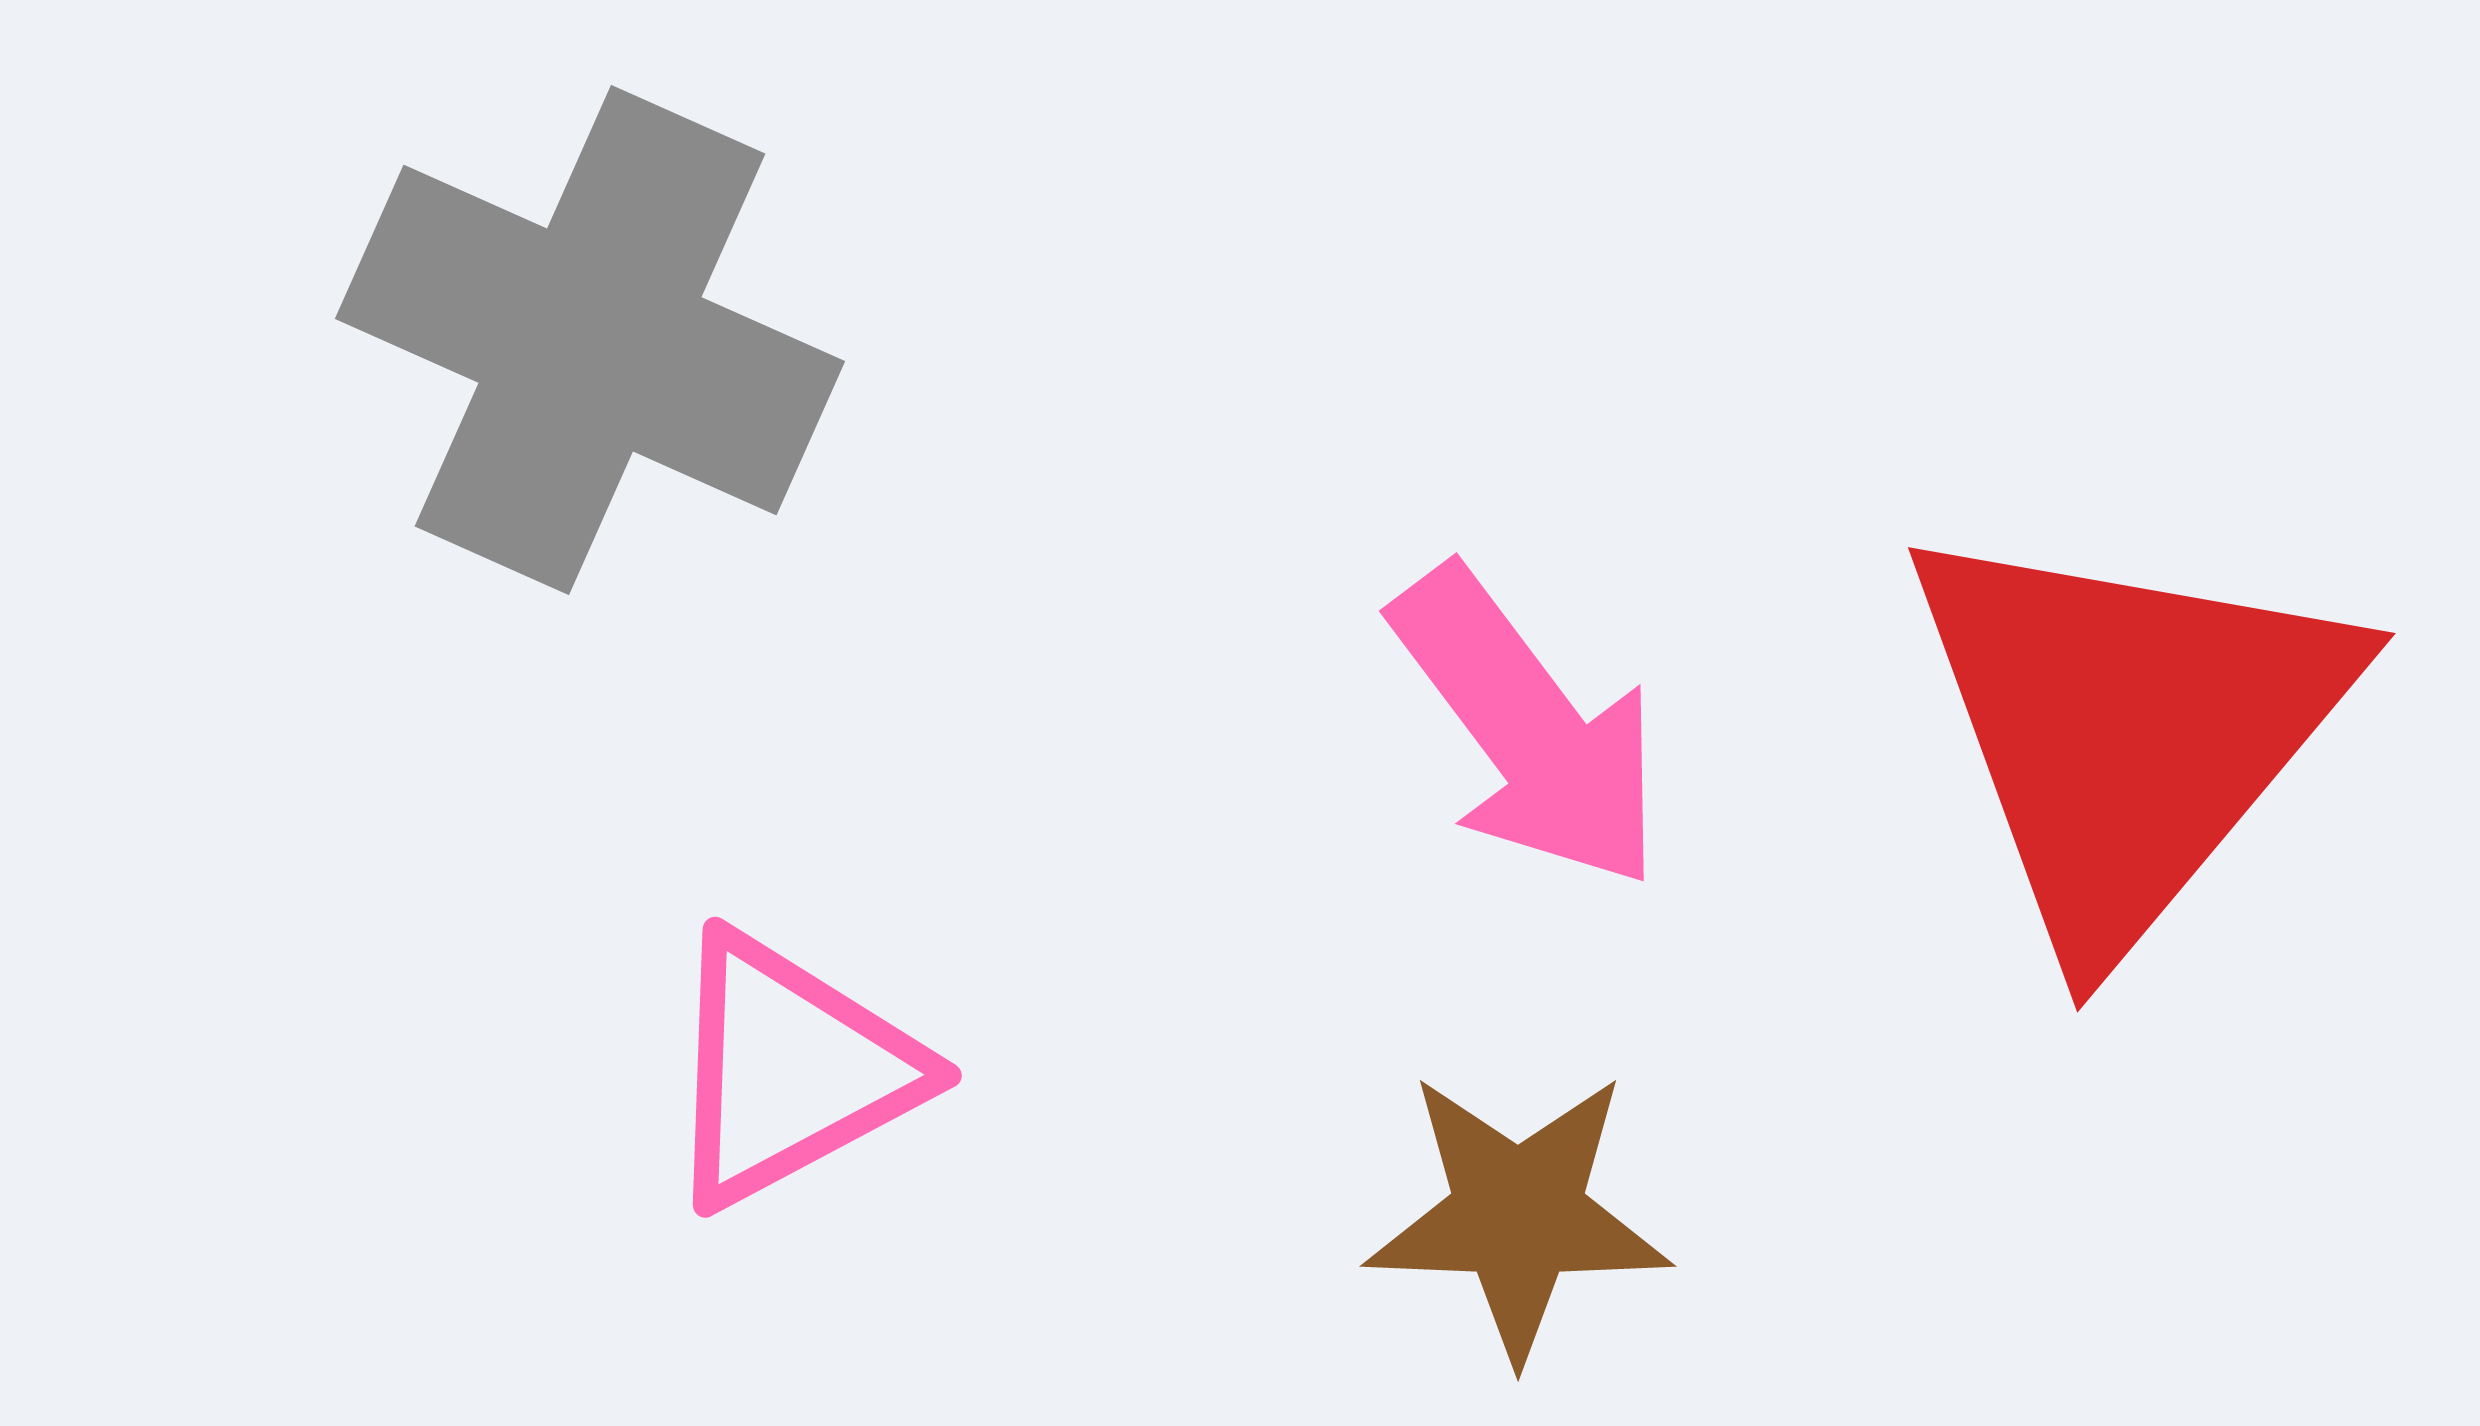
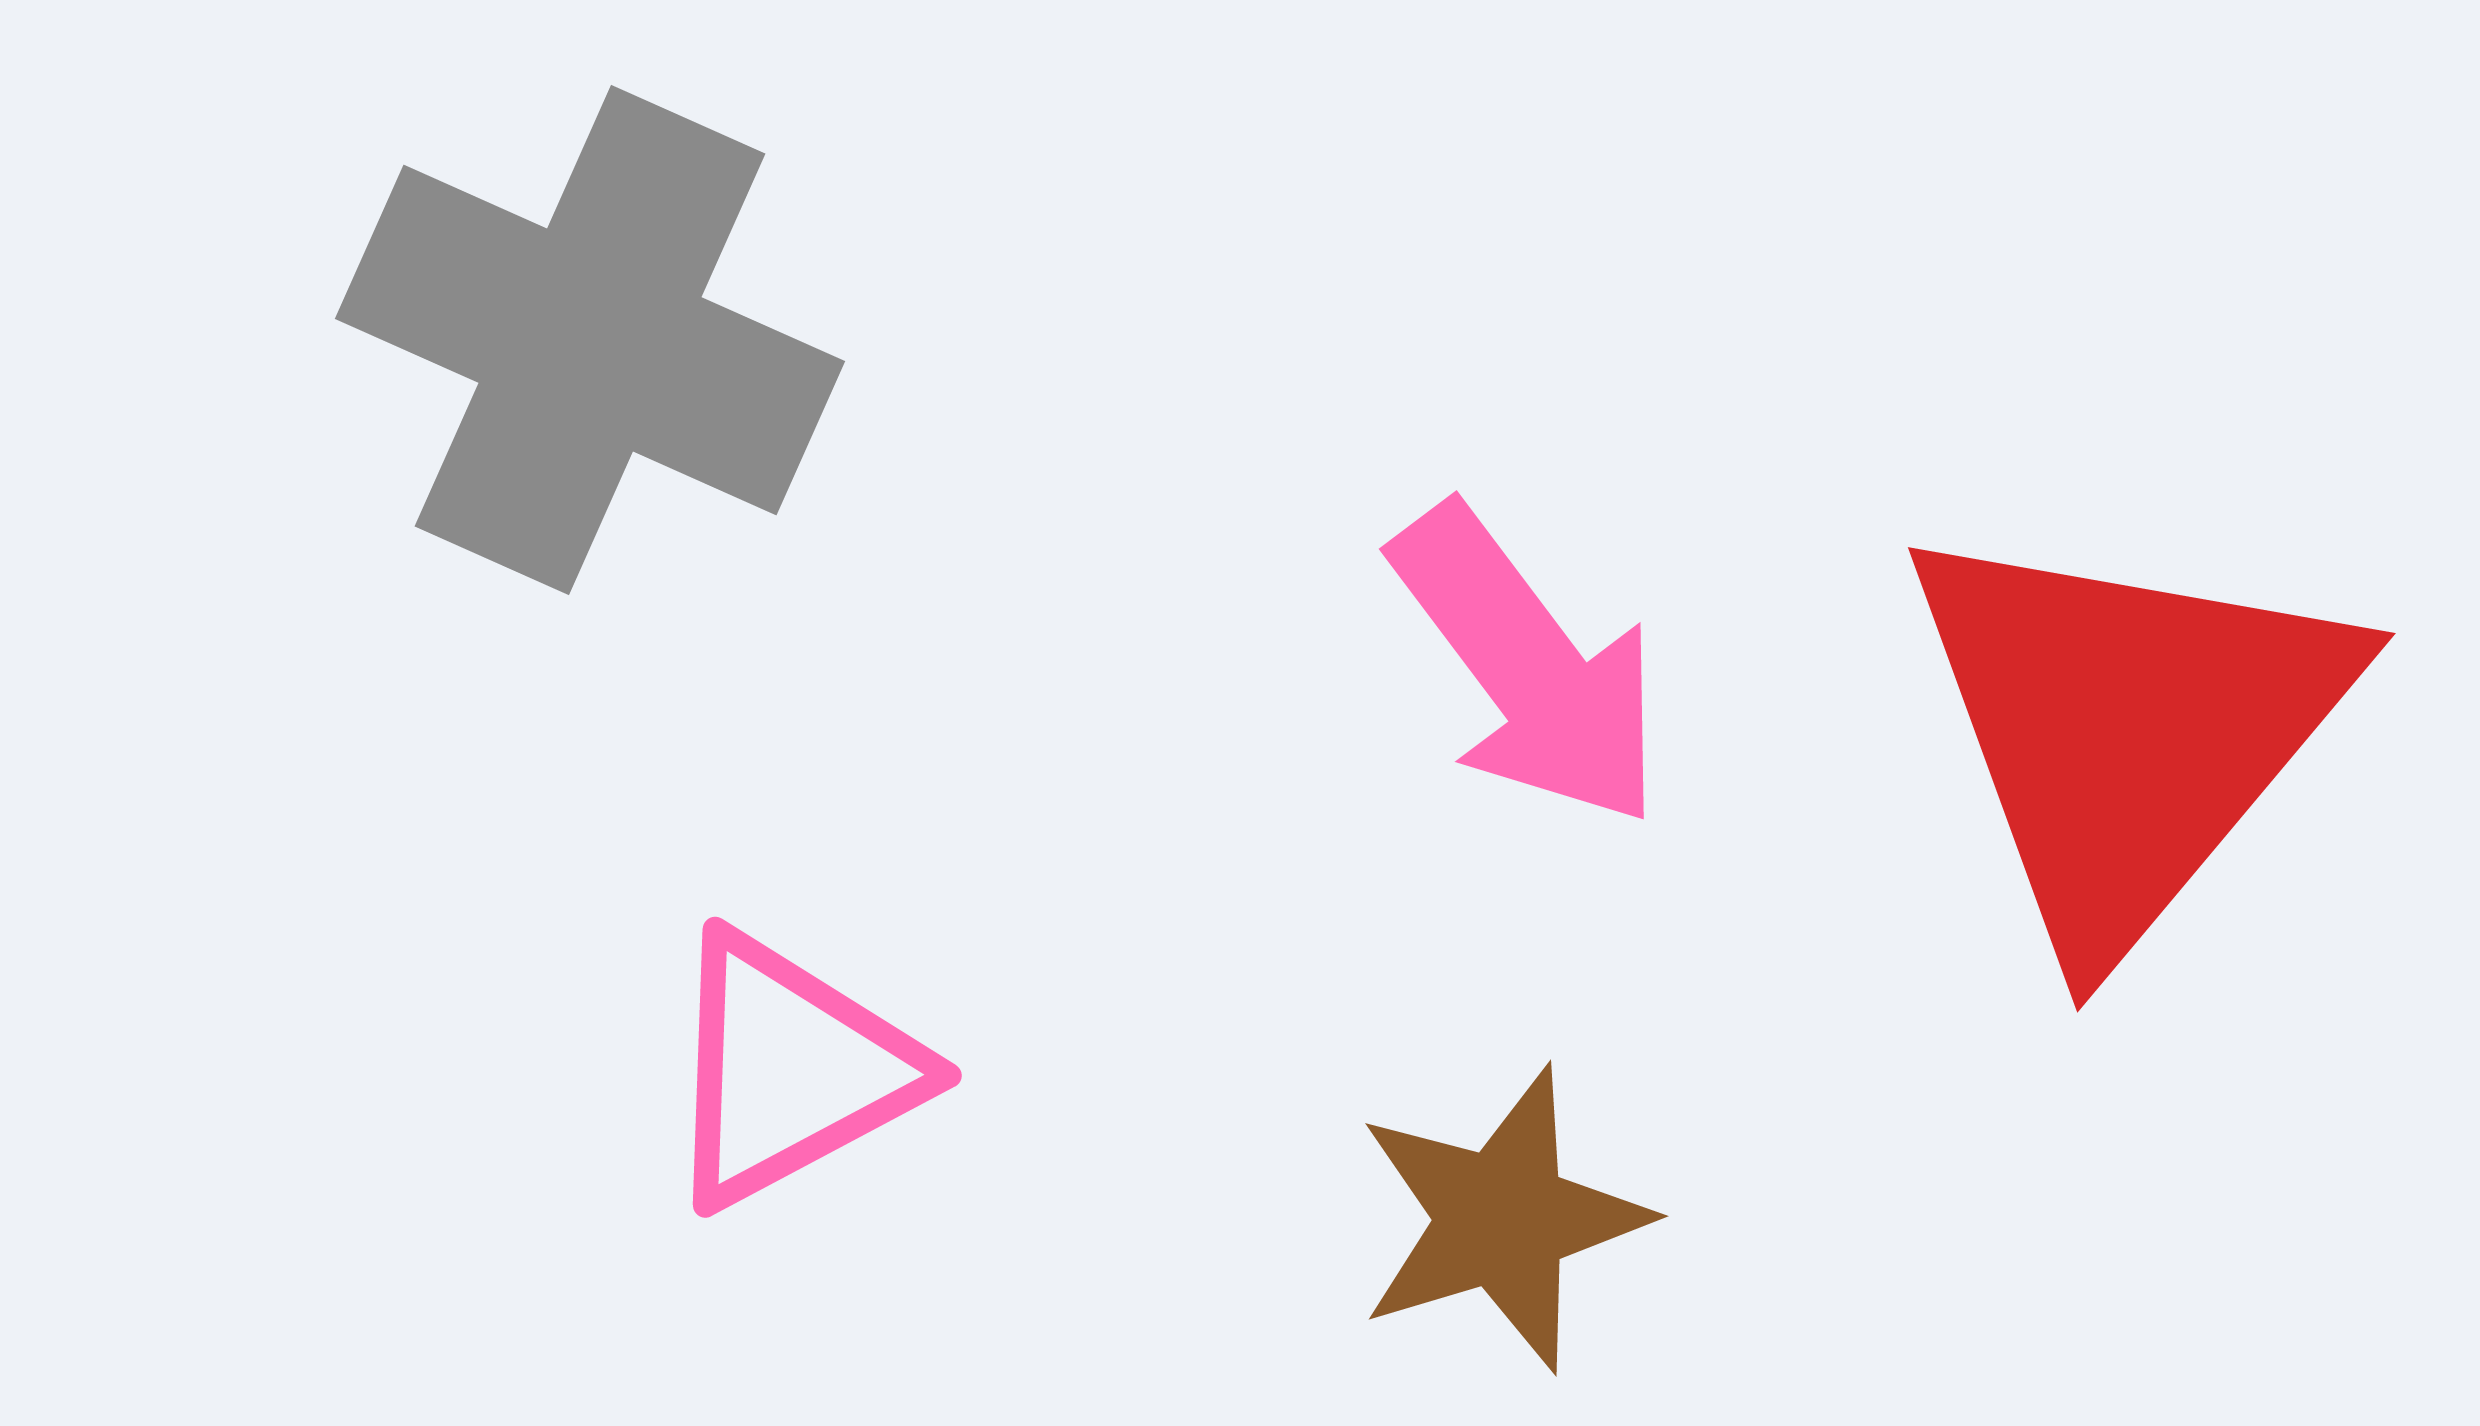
pink arrow: moved 62 px up
brown star: moved 16 px left, 4 px down; rotated 19 degrees counterclockwise
